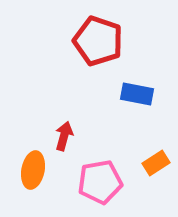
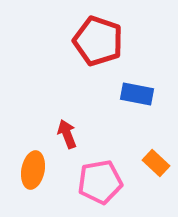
red arrow: moved 3 px right, 2 px up; rotated 36 degrees counterclockwise
orange rectangle: rotated 76 degrees clockwise
